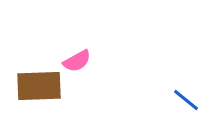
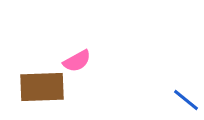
brown rectangle: moved 3 px right, 1 px down
